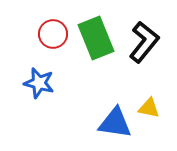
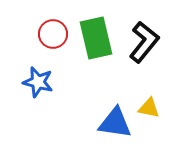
green rectangle: rotated 9 degrees clockwise
blue star: moved 1 px left, 1 px up
